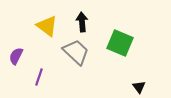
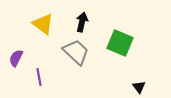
black arrow: rotated 18 degrees clockwise
yellow triangle: moved 4 px left, 2 px up
purple semicircle: moved 2 px down
purple line: rotated 30 degrees counterclockwise
